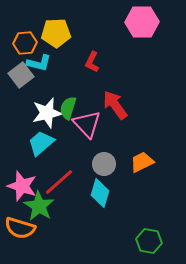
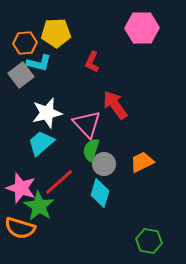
pink hexagon: moved 6 px down
green semicircle: moved 23 px right, 42 px down
pink star: moved 1 px left, 2 px down
